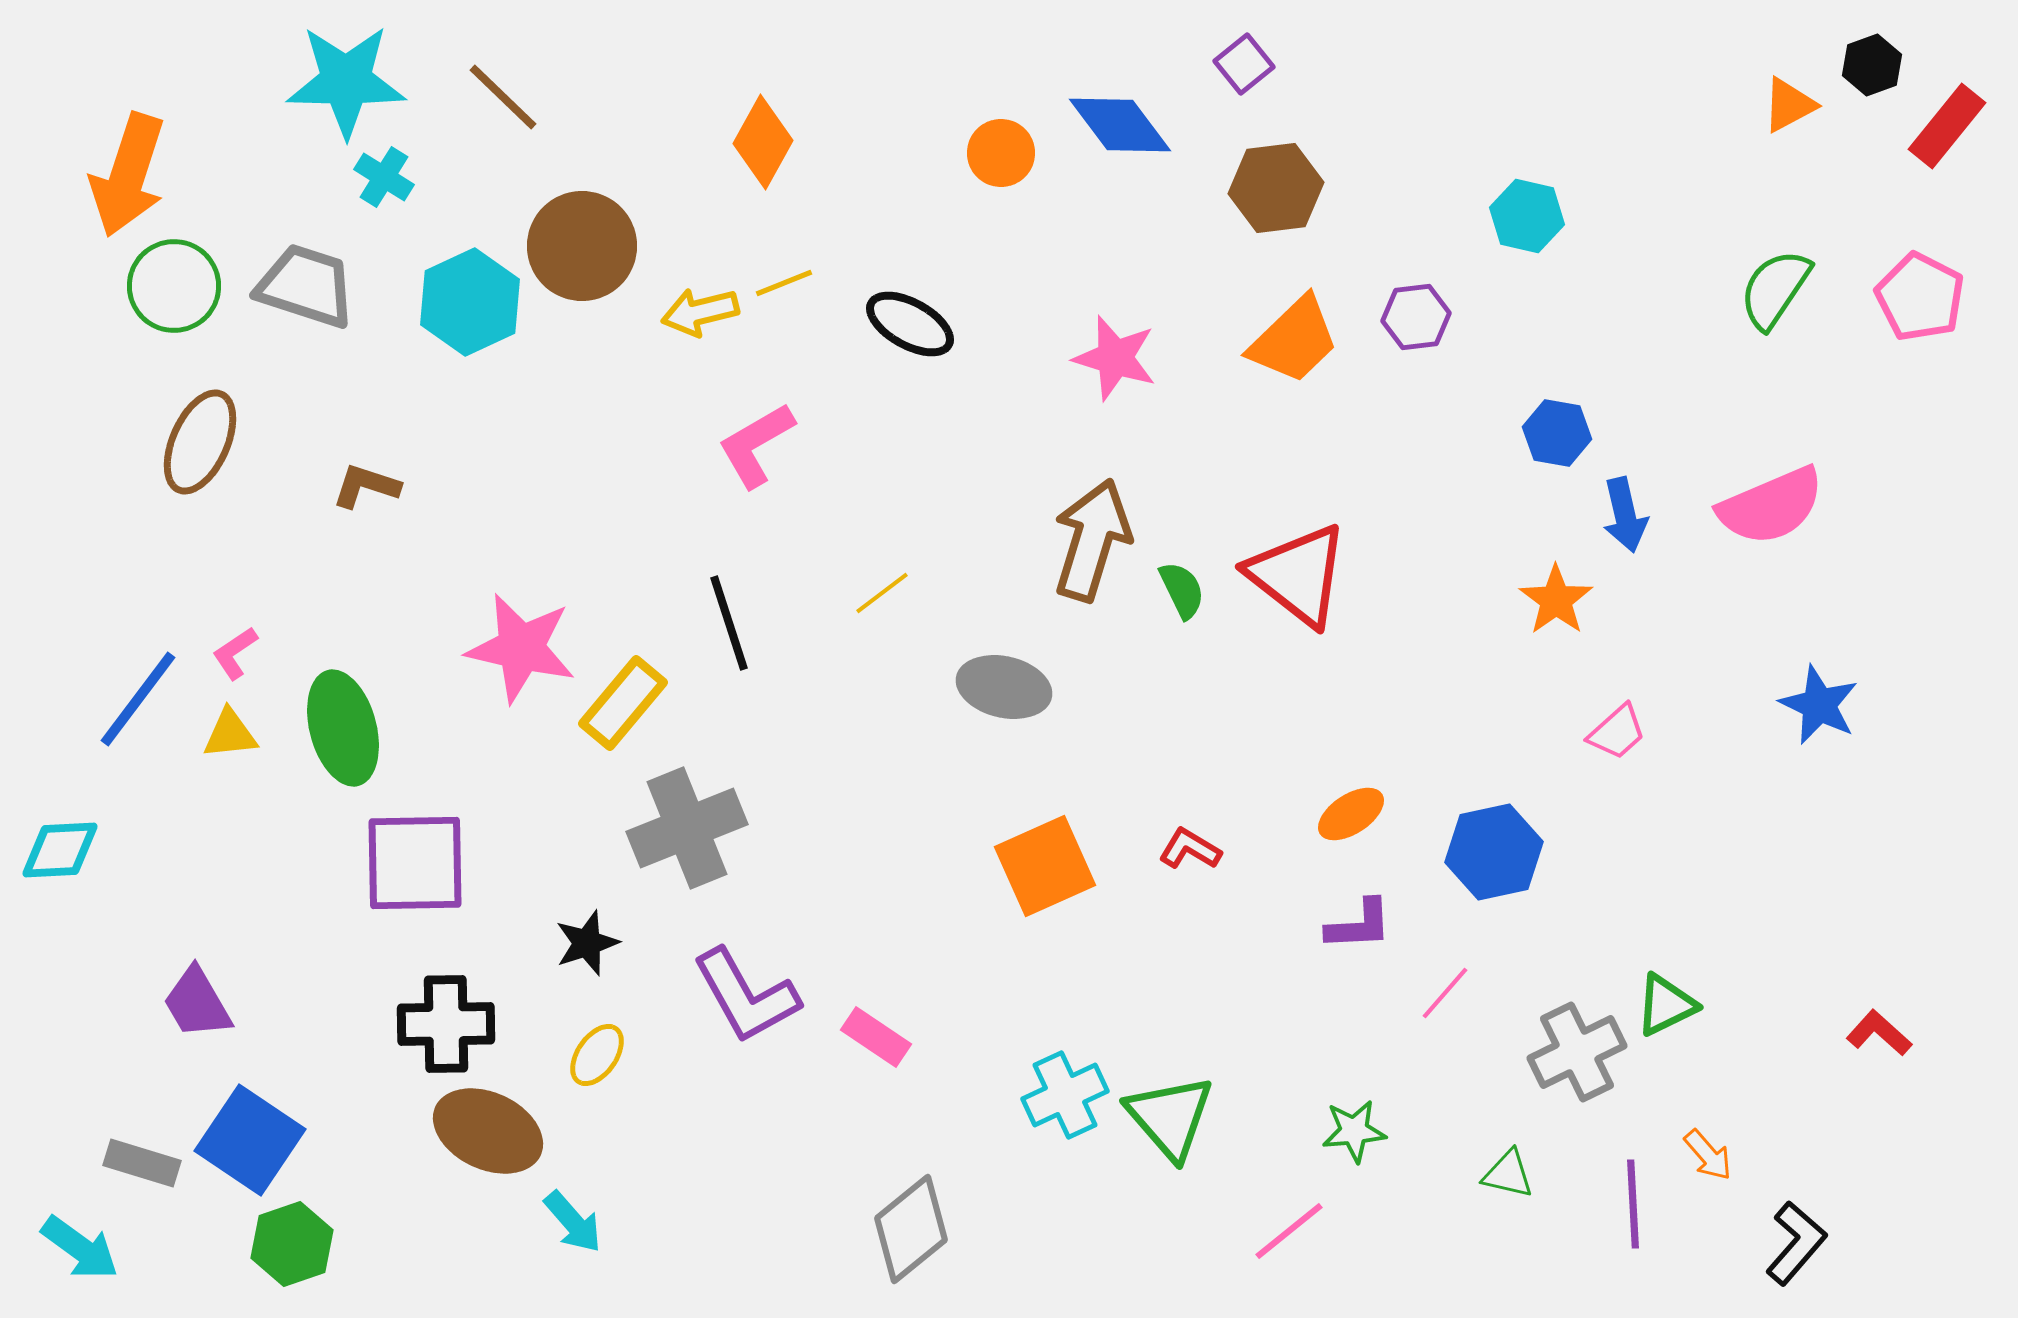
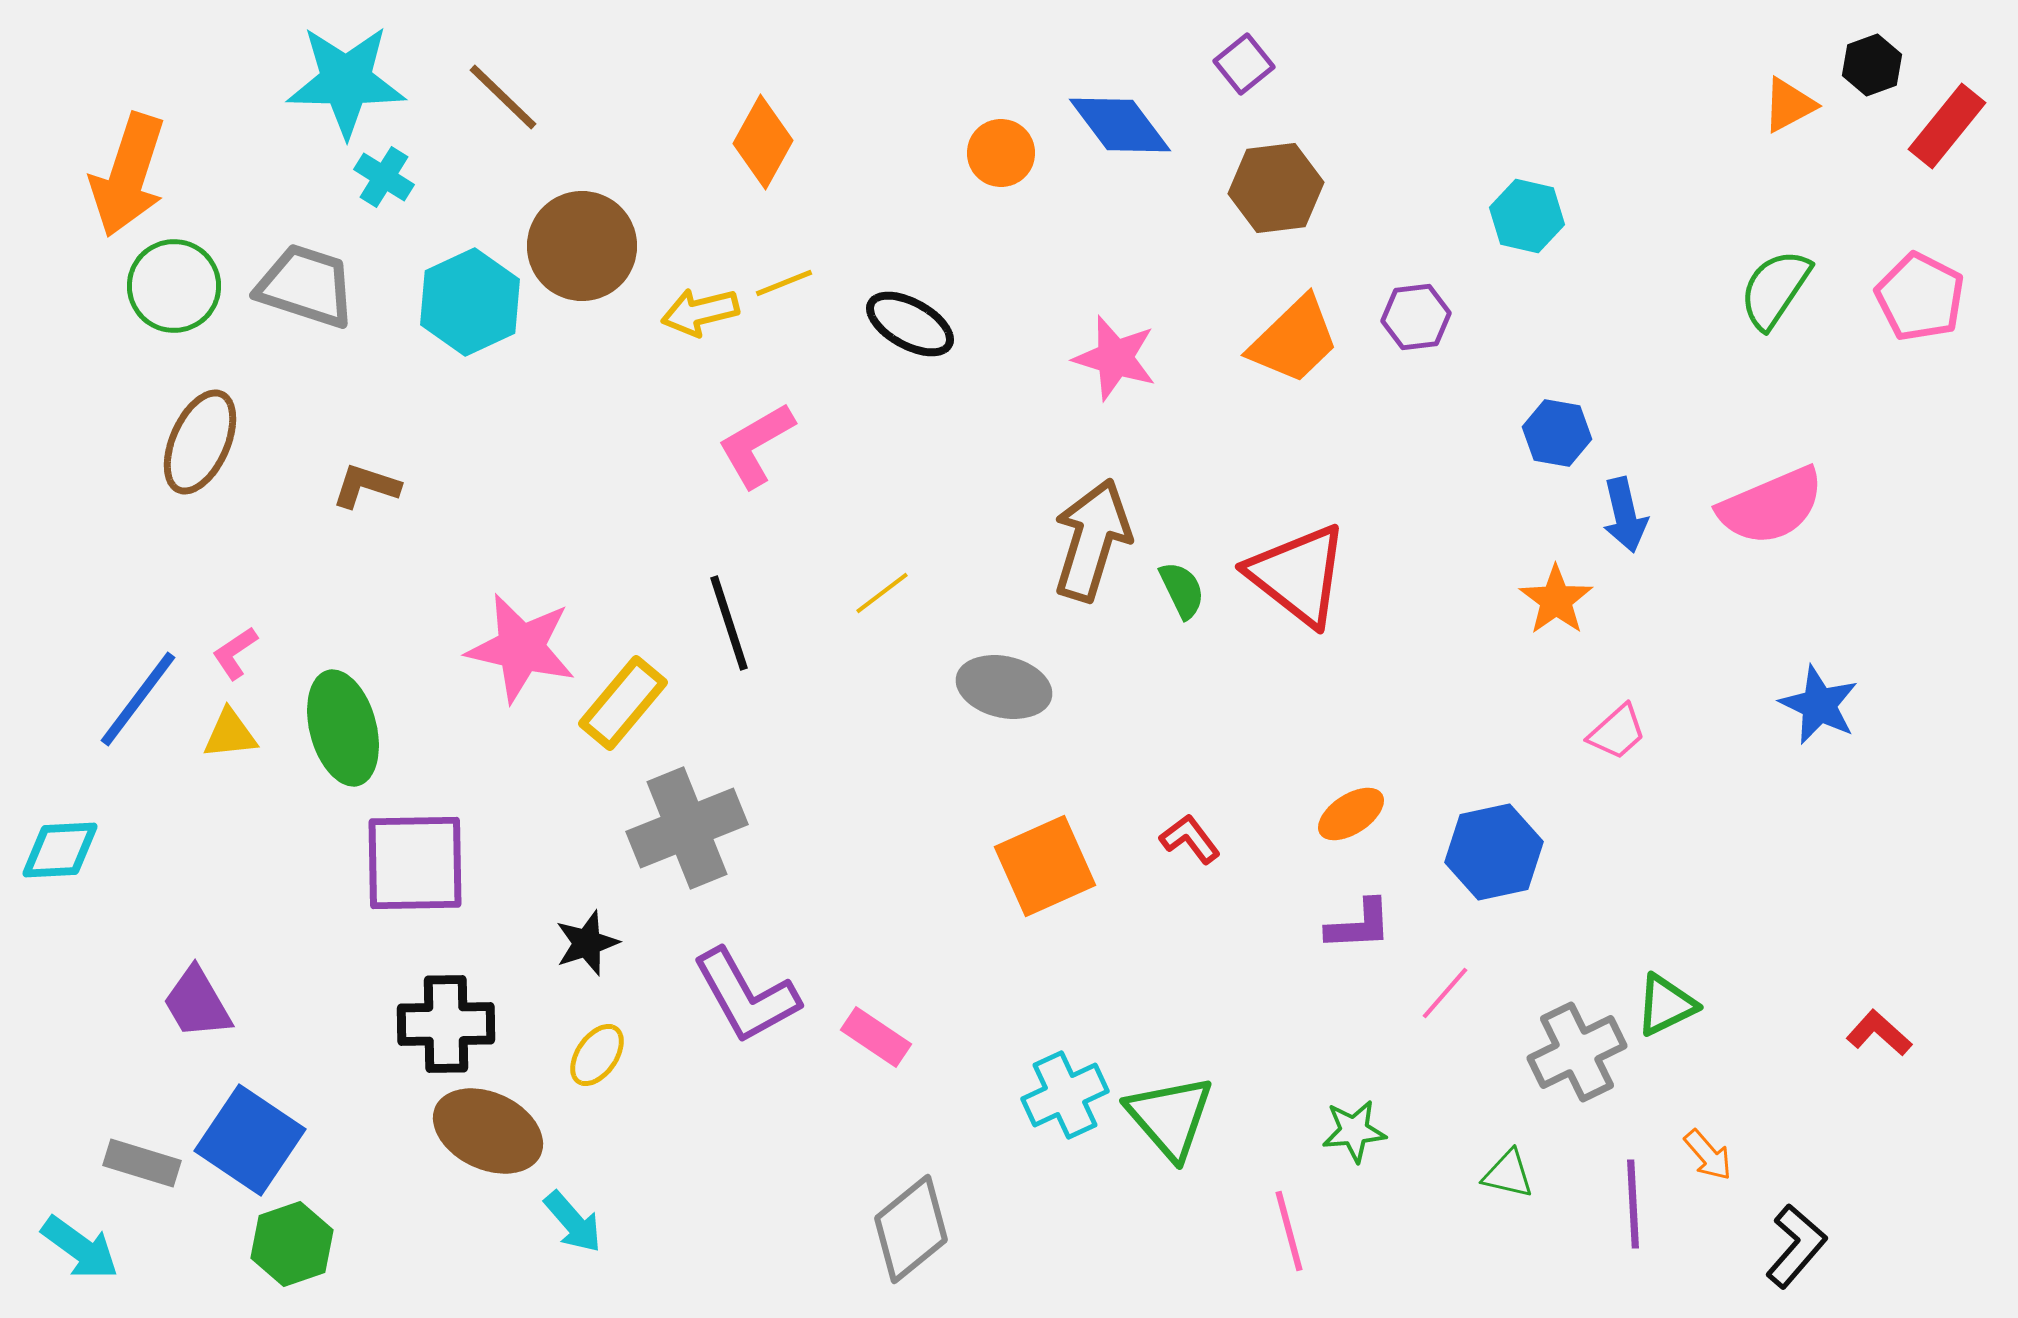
red L-shape at (1190, 849): moved 10 px up; rotated 22 degrees clockwise
pink line at (1289, 1231): rotated 66 degrees counterclockwise
black L-shape at (1796, 1243): moved 3 px down
